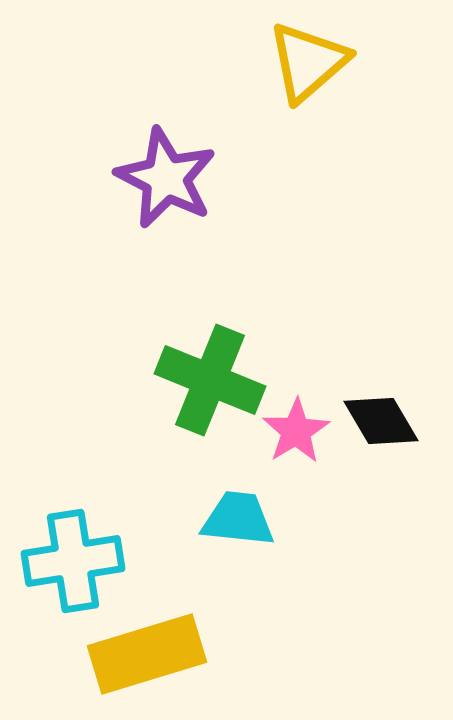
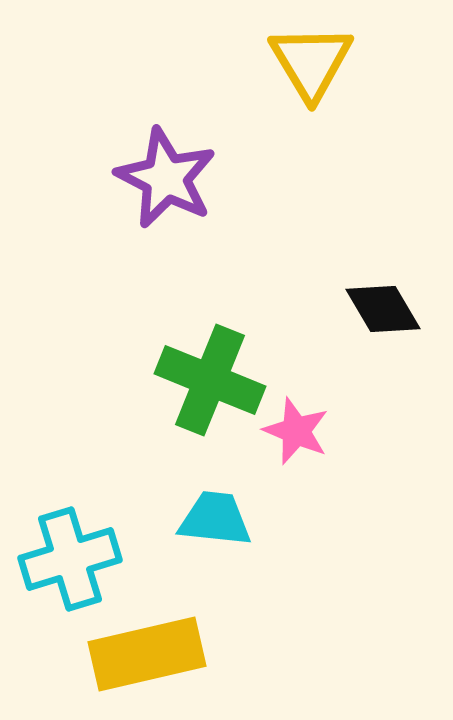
yellow triangle: moved 3 px right; rotated 20 degrees counterclockwise
black diamond: moved 2 px right, 112 px up
pink star: rotated 18 degrees counterclockwise
cyan trapezoid: moved 23 px left
cyan cross: moved 3 px left, 2 px up; rotated 8 degrees counterclockwise
yellow rectangle: rotated 4 degrees clockwise
